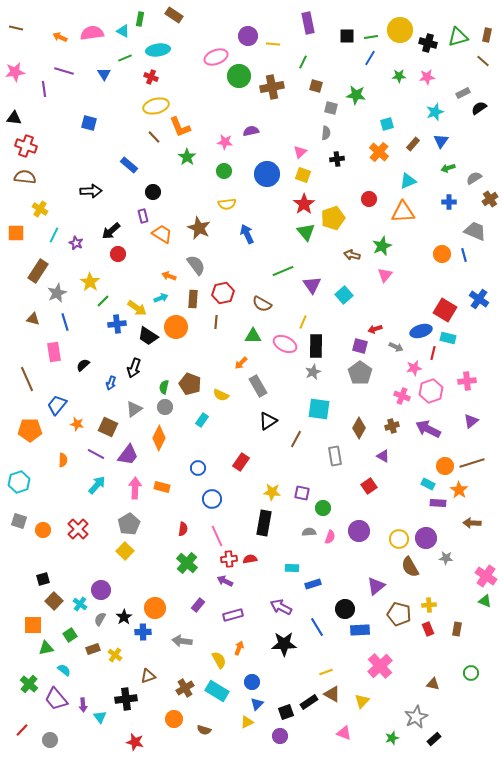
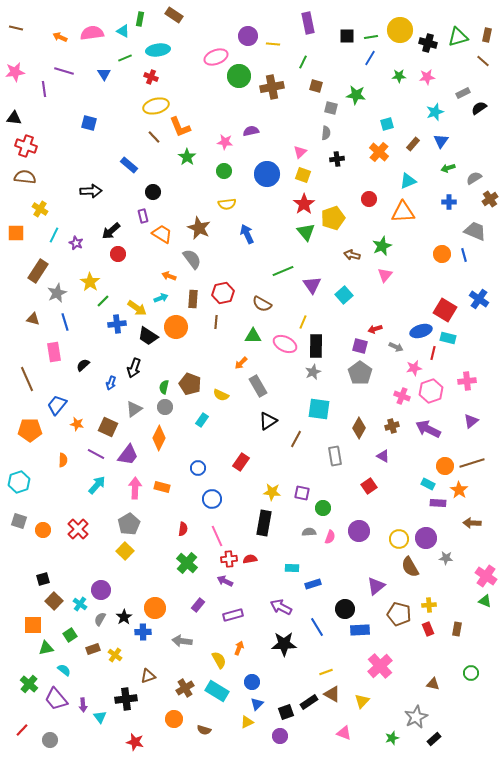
gray semicircle at (196, 265): moved 4 px left, 6 px up
